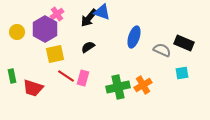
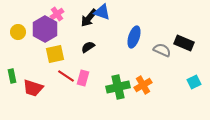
yellow circle: moved 1 px right
cyan square: moved 12 px right, 9 px down; rotated 16 degrees counterclockwise
